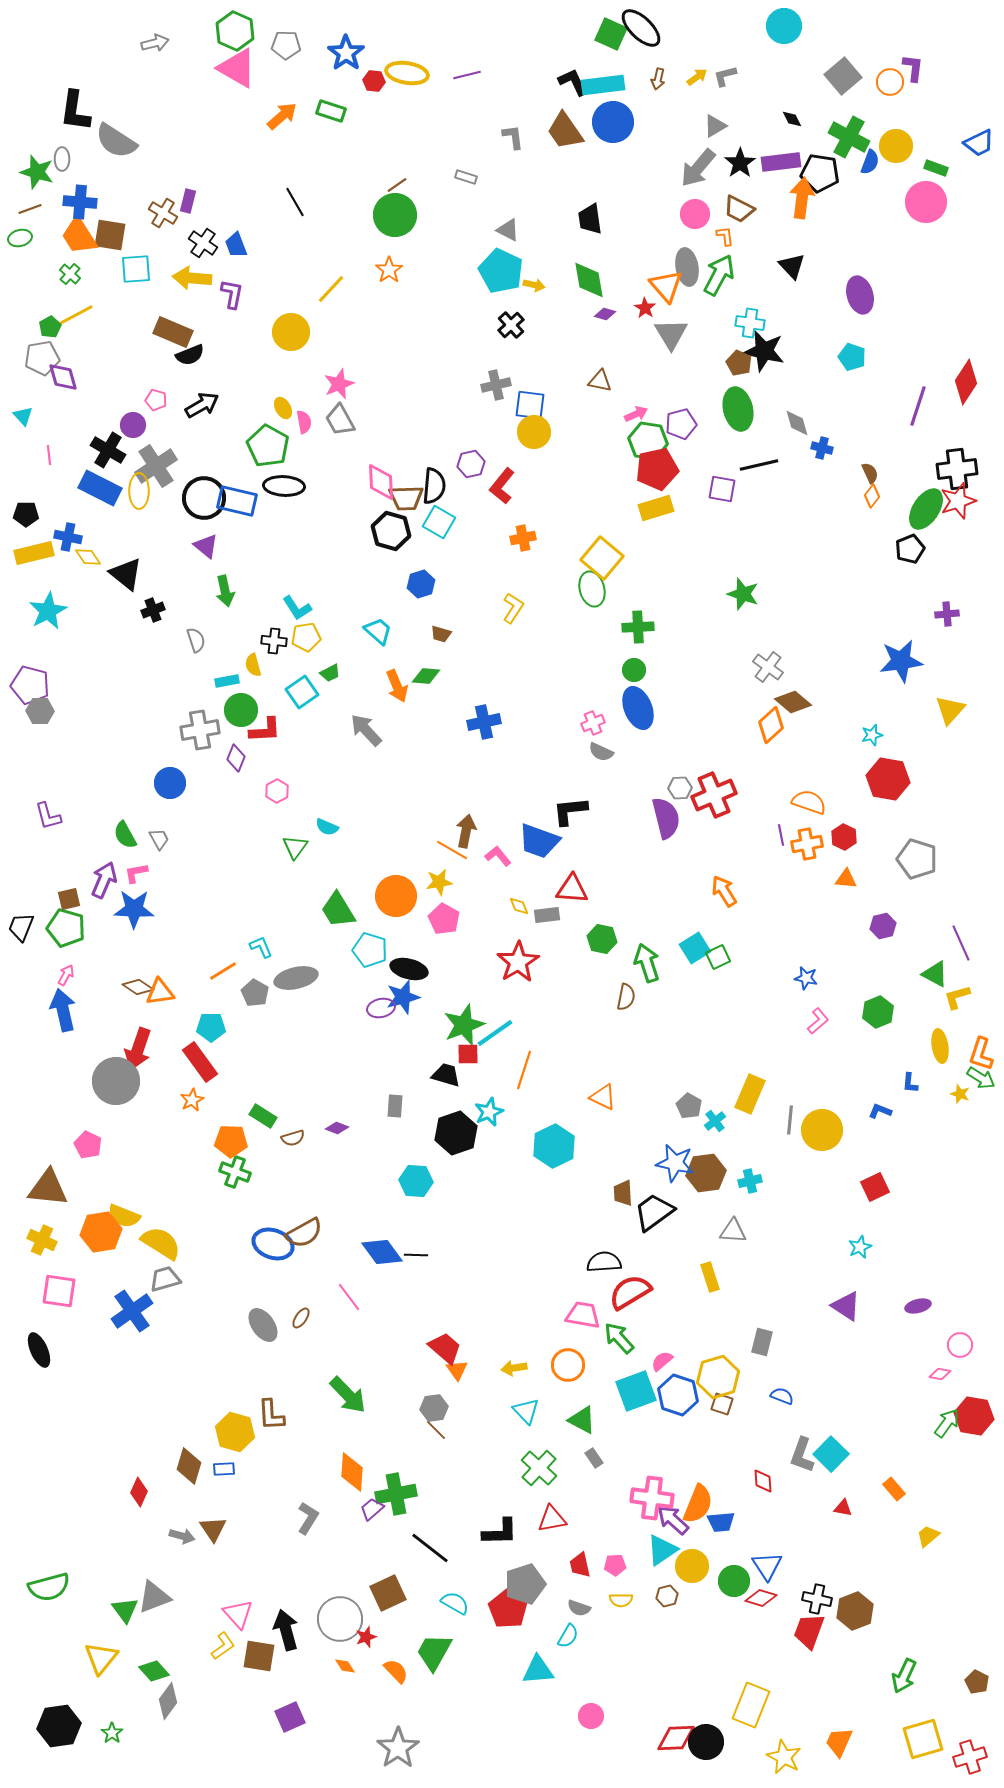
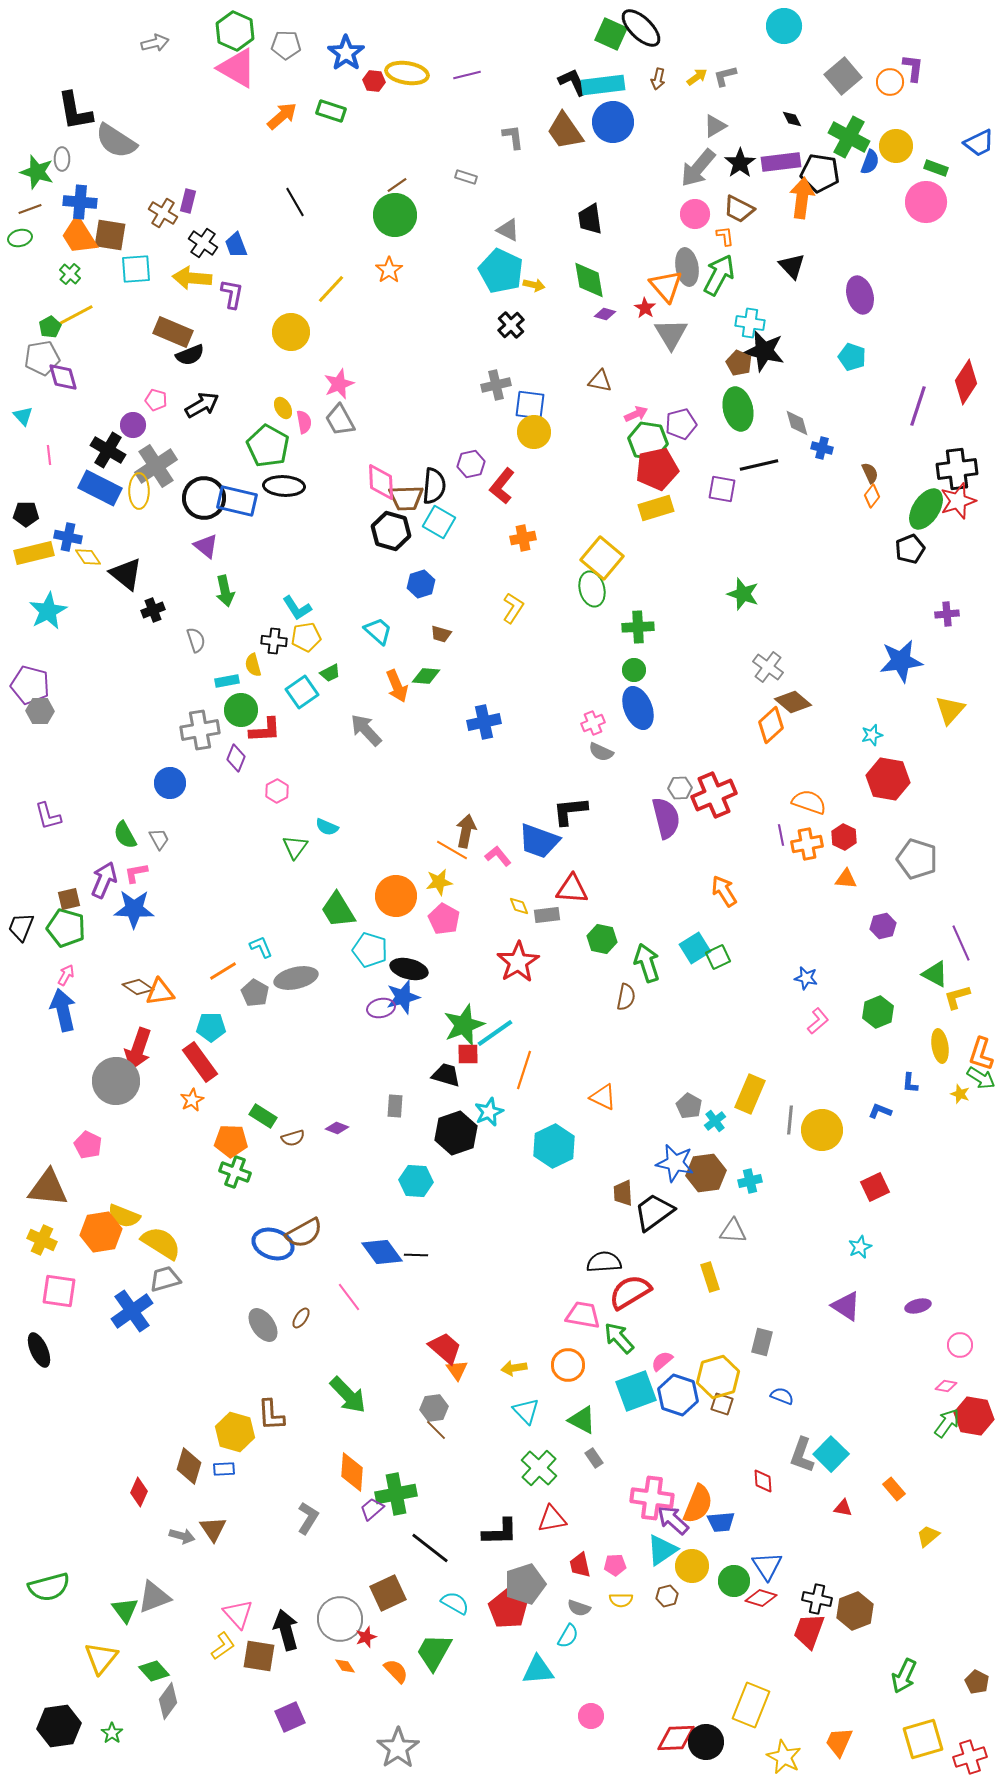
black L-shape at (75, 111): rotated 18 degrees counterclockwise
pink diamond at (940, 1374): moved 6 px right, 12 px down
